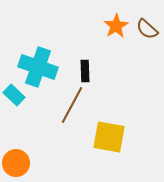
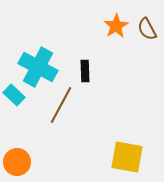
brown semicircle: rotated 20 degrees clockwise
cyan cross: rotated 9 degrees clockwise
brown line: moved 11 px left
yellow square: moved 18 px right, 20 px down
orange circle: moved 1 px right, 1 px up
